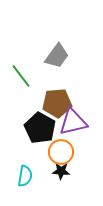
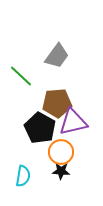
green line: rotated 10 degrees counterclockwise
cyan semicircle: moved 2 px left
